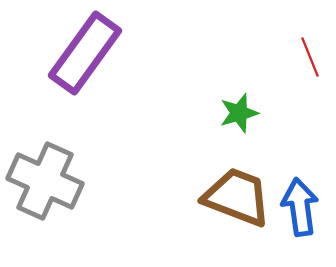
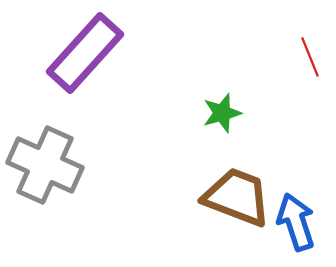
purple rectangle: rotated 6 degrees clockwise
green star: moved 17 px left
gray cross: moved 16 px up
blue arrow: moved 4 px left, 15 px down; rotated 10 degrees counterclockwise
